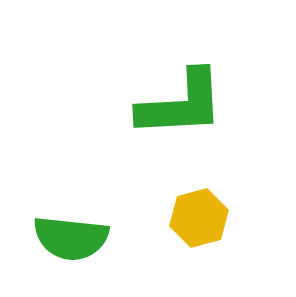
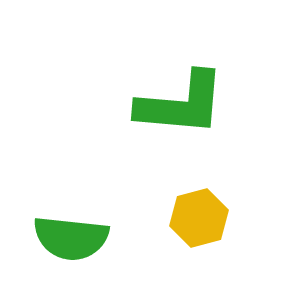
green L-shape: rotated 8 degrees clockwise
